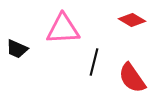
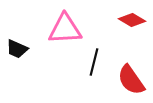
pink triangle: moved 2 px right
red semicircle: moved 1 px left, 2 px down
